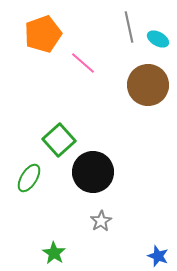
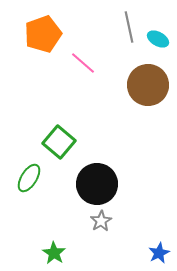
green square: moved 2 px down; rotated 8 degrees counterclockwise
black circle: moved 4 px right, 12 px down
blue star: moved 1 px right, 3 px up; rotated 25 degrees clockwise
